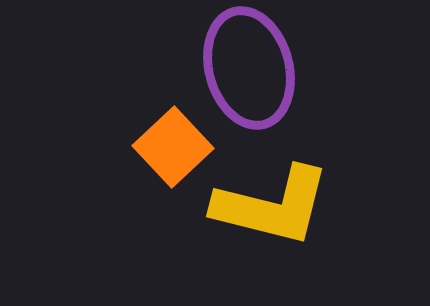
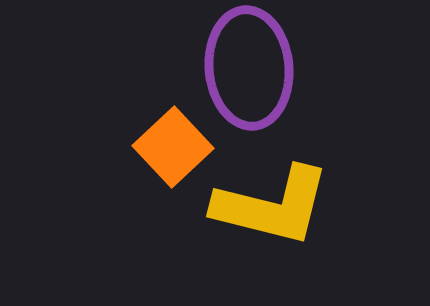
purple ellipse: rotated 10 degrees clockwise
